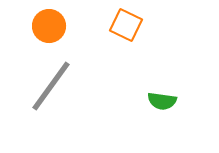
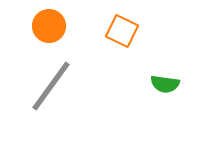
orange square: moved 4 px left, 6 px down
green semicircle: moved 3 px right, 17 px up
